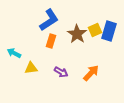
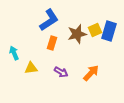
brown star: rotated 24 degrees clockwise
orange rectangle: moved 1 px right, 2 px down
cyan arrow: rotated 40 degrees clockwise
